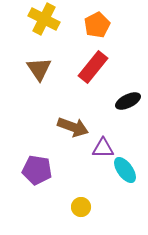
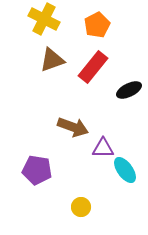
brown triangle: moved 13 px right, 9 px up; rotated 44 degrees clockwise
black ellipse: moved 1 px right, 11 px up
